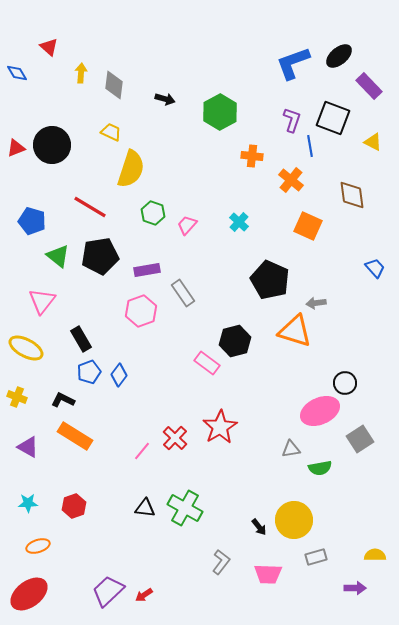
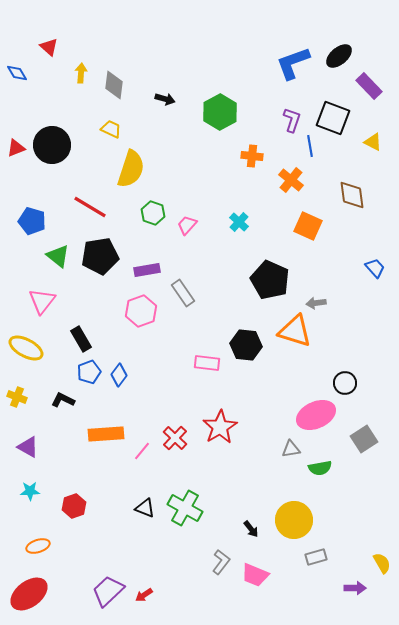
yellow trapezoid at (111, 132): moved 3 px up
black hexagon at (235, 341): moved 11 px right, 4 px down; rotated 20 degrees clockwise
pink rectangle at (207, 363): rotated 30 degrees counterclockwise
pink ellipse at (320, 411): moved 4 px left, 4 px down
orange rectangle at (75, 436): moved 31 px right, 2 px up; rotated 36 degrees counterclockwise
gray square at (360, 439): moved 4 px right
cyan star at (28, 503): moved 2 px right, 12 px up
black triangle at (145, 508): rotated 15 degrees clockwise
black arrow at (259, 527): moved 8 px left, 2 px down
yellow semicircle at (375, 555): moved 7 px right, 8 px down; rotated 60 degrees clockwise
pink trapezoid at (268, 574): moved 13 px left, 1 px down; rotated 20 degrees clockwise
